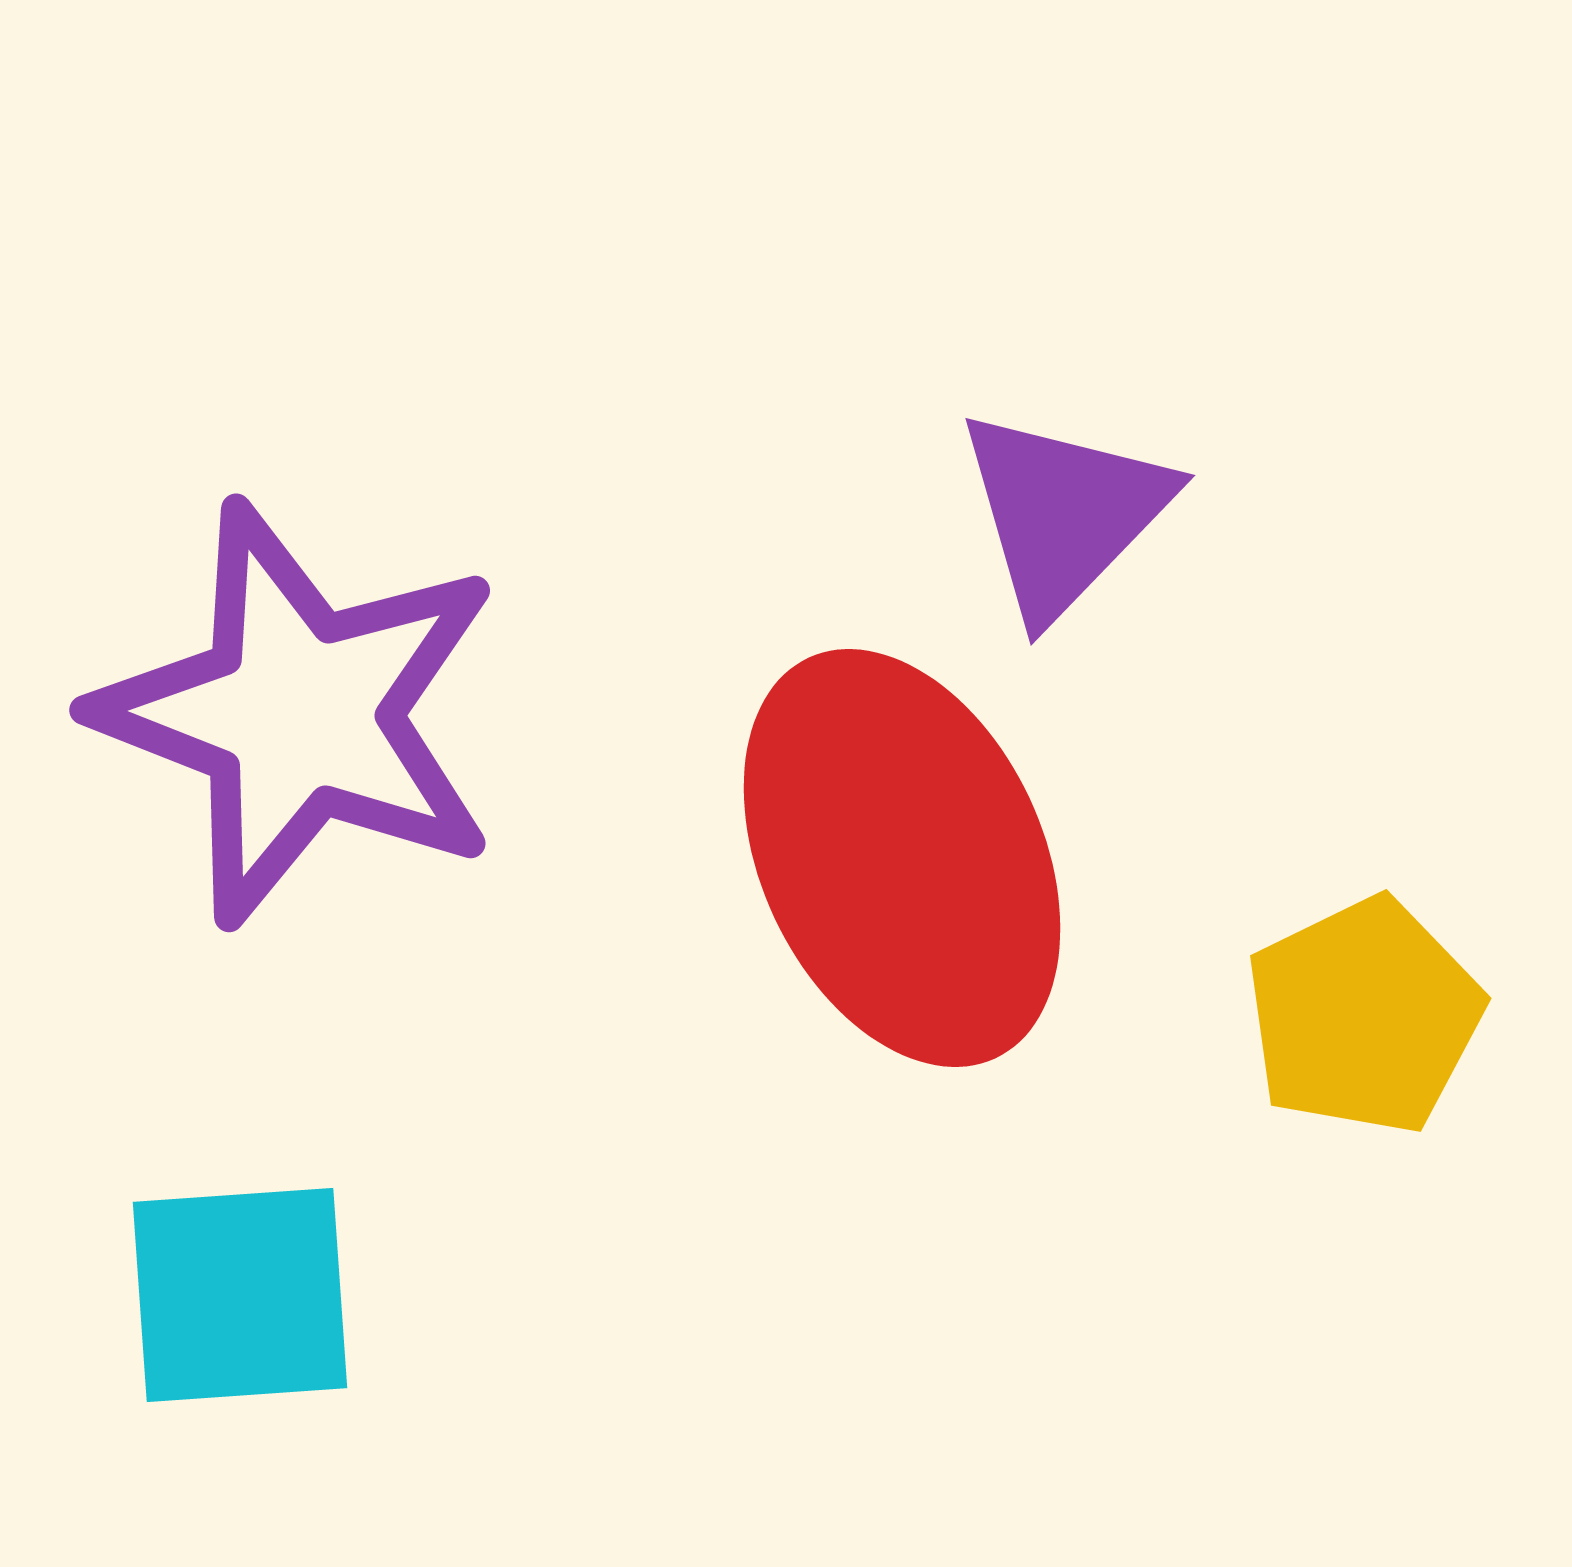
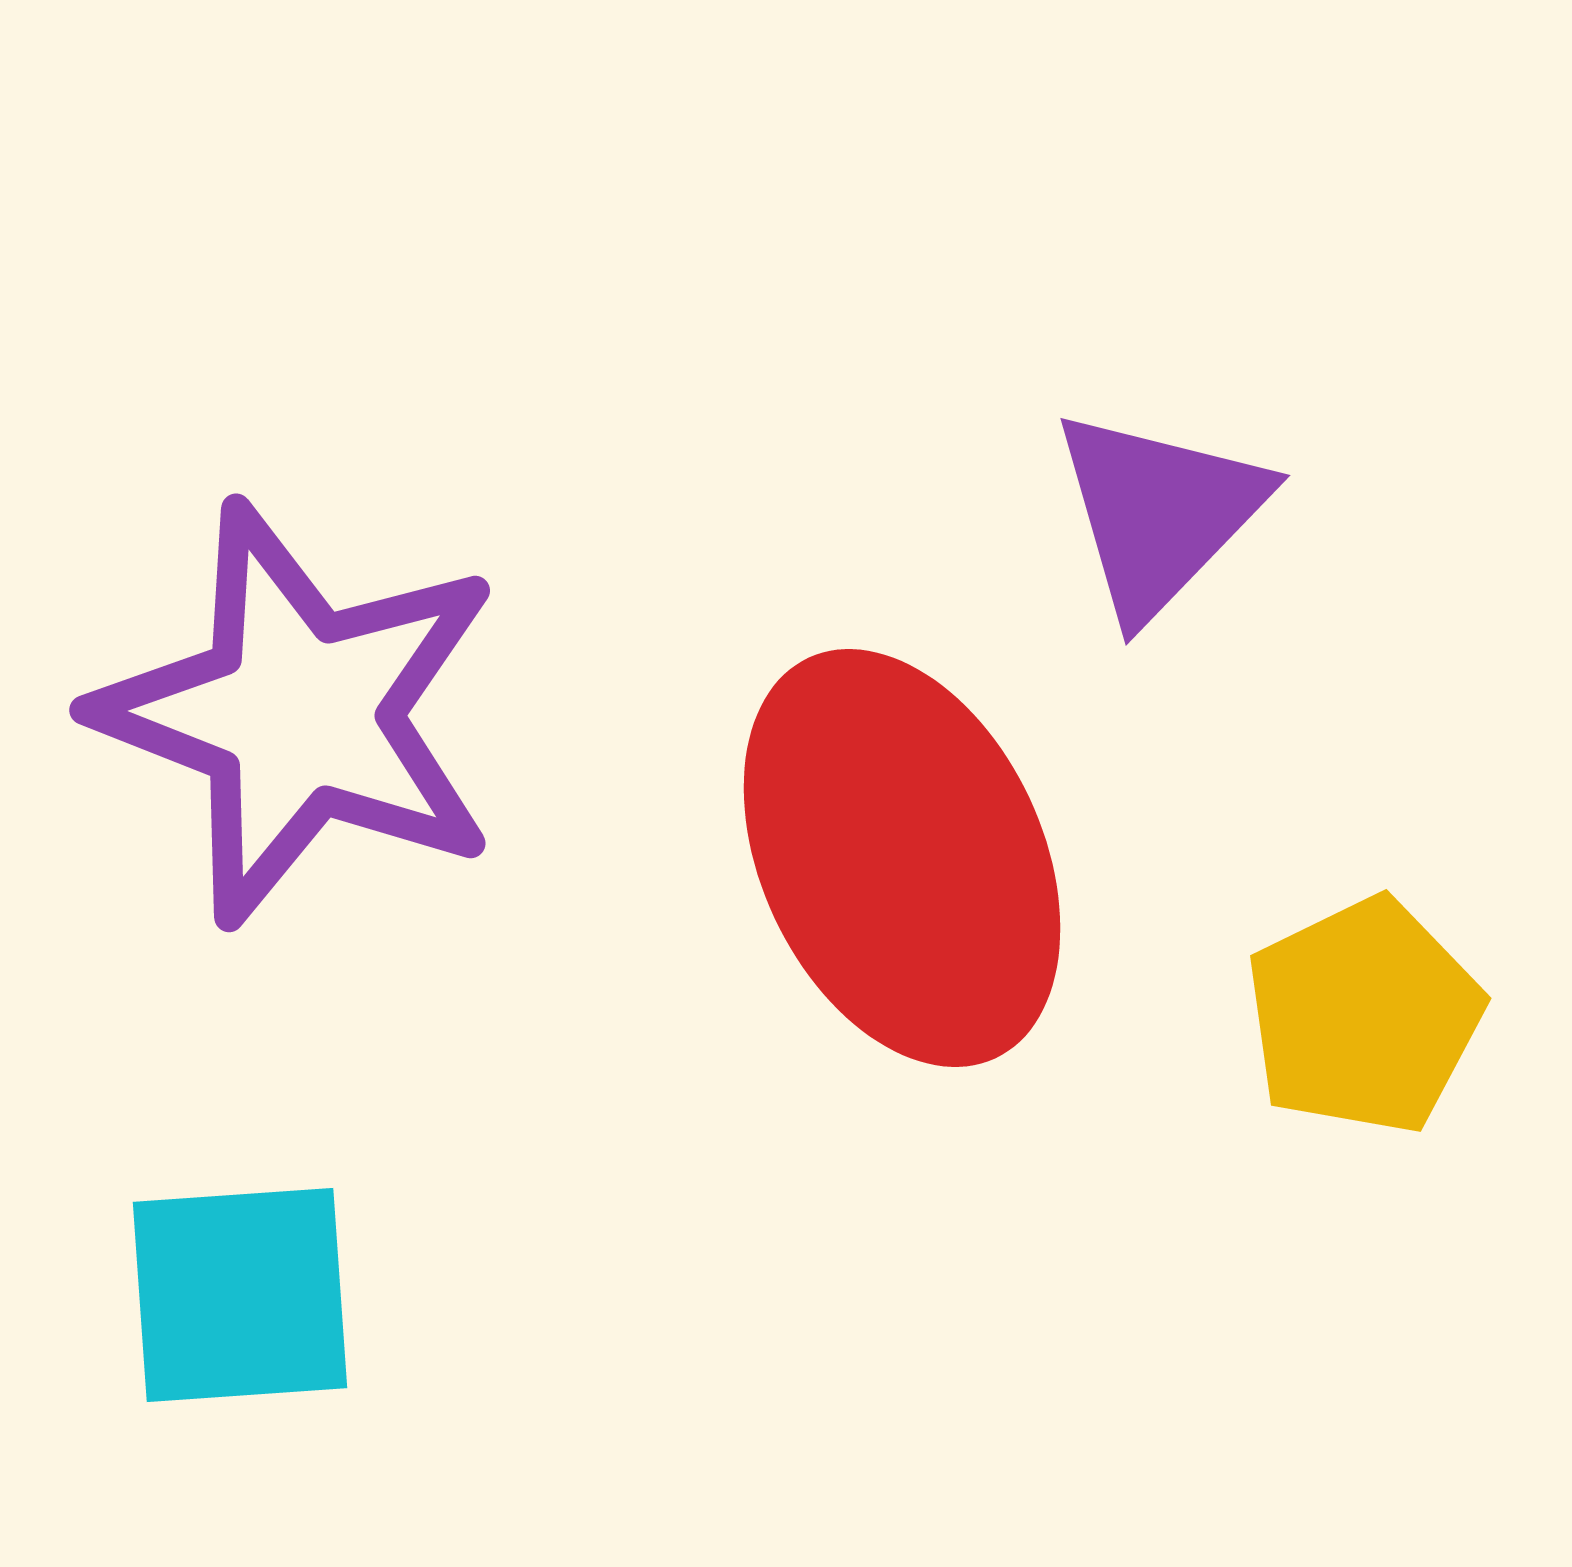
purple triangle: moved 95 px right
